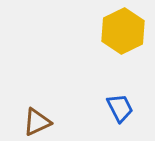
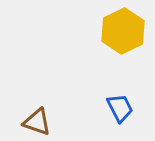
brown triangle: rotated 44 degrees clockwise
